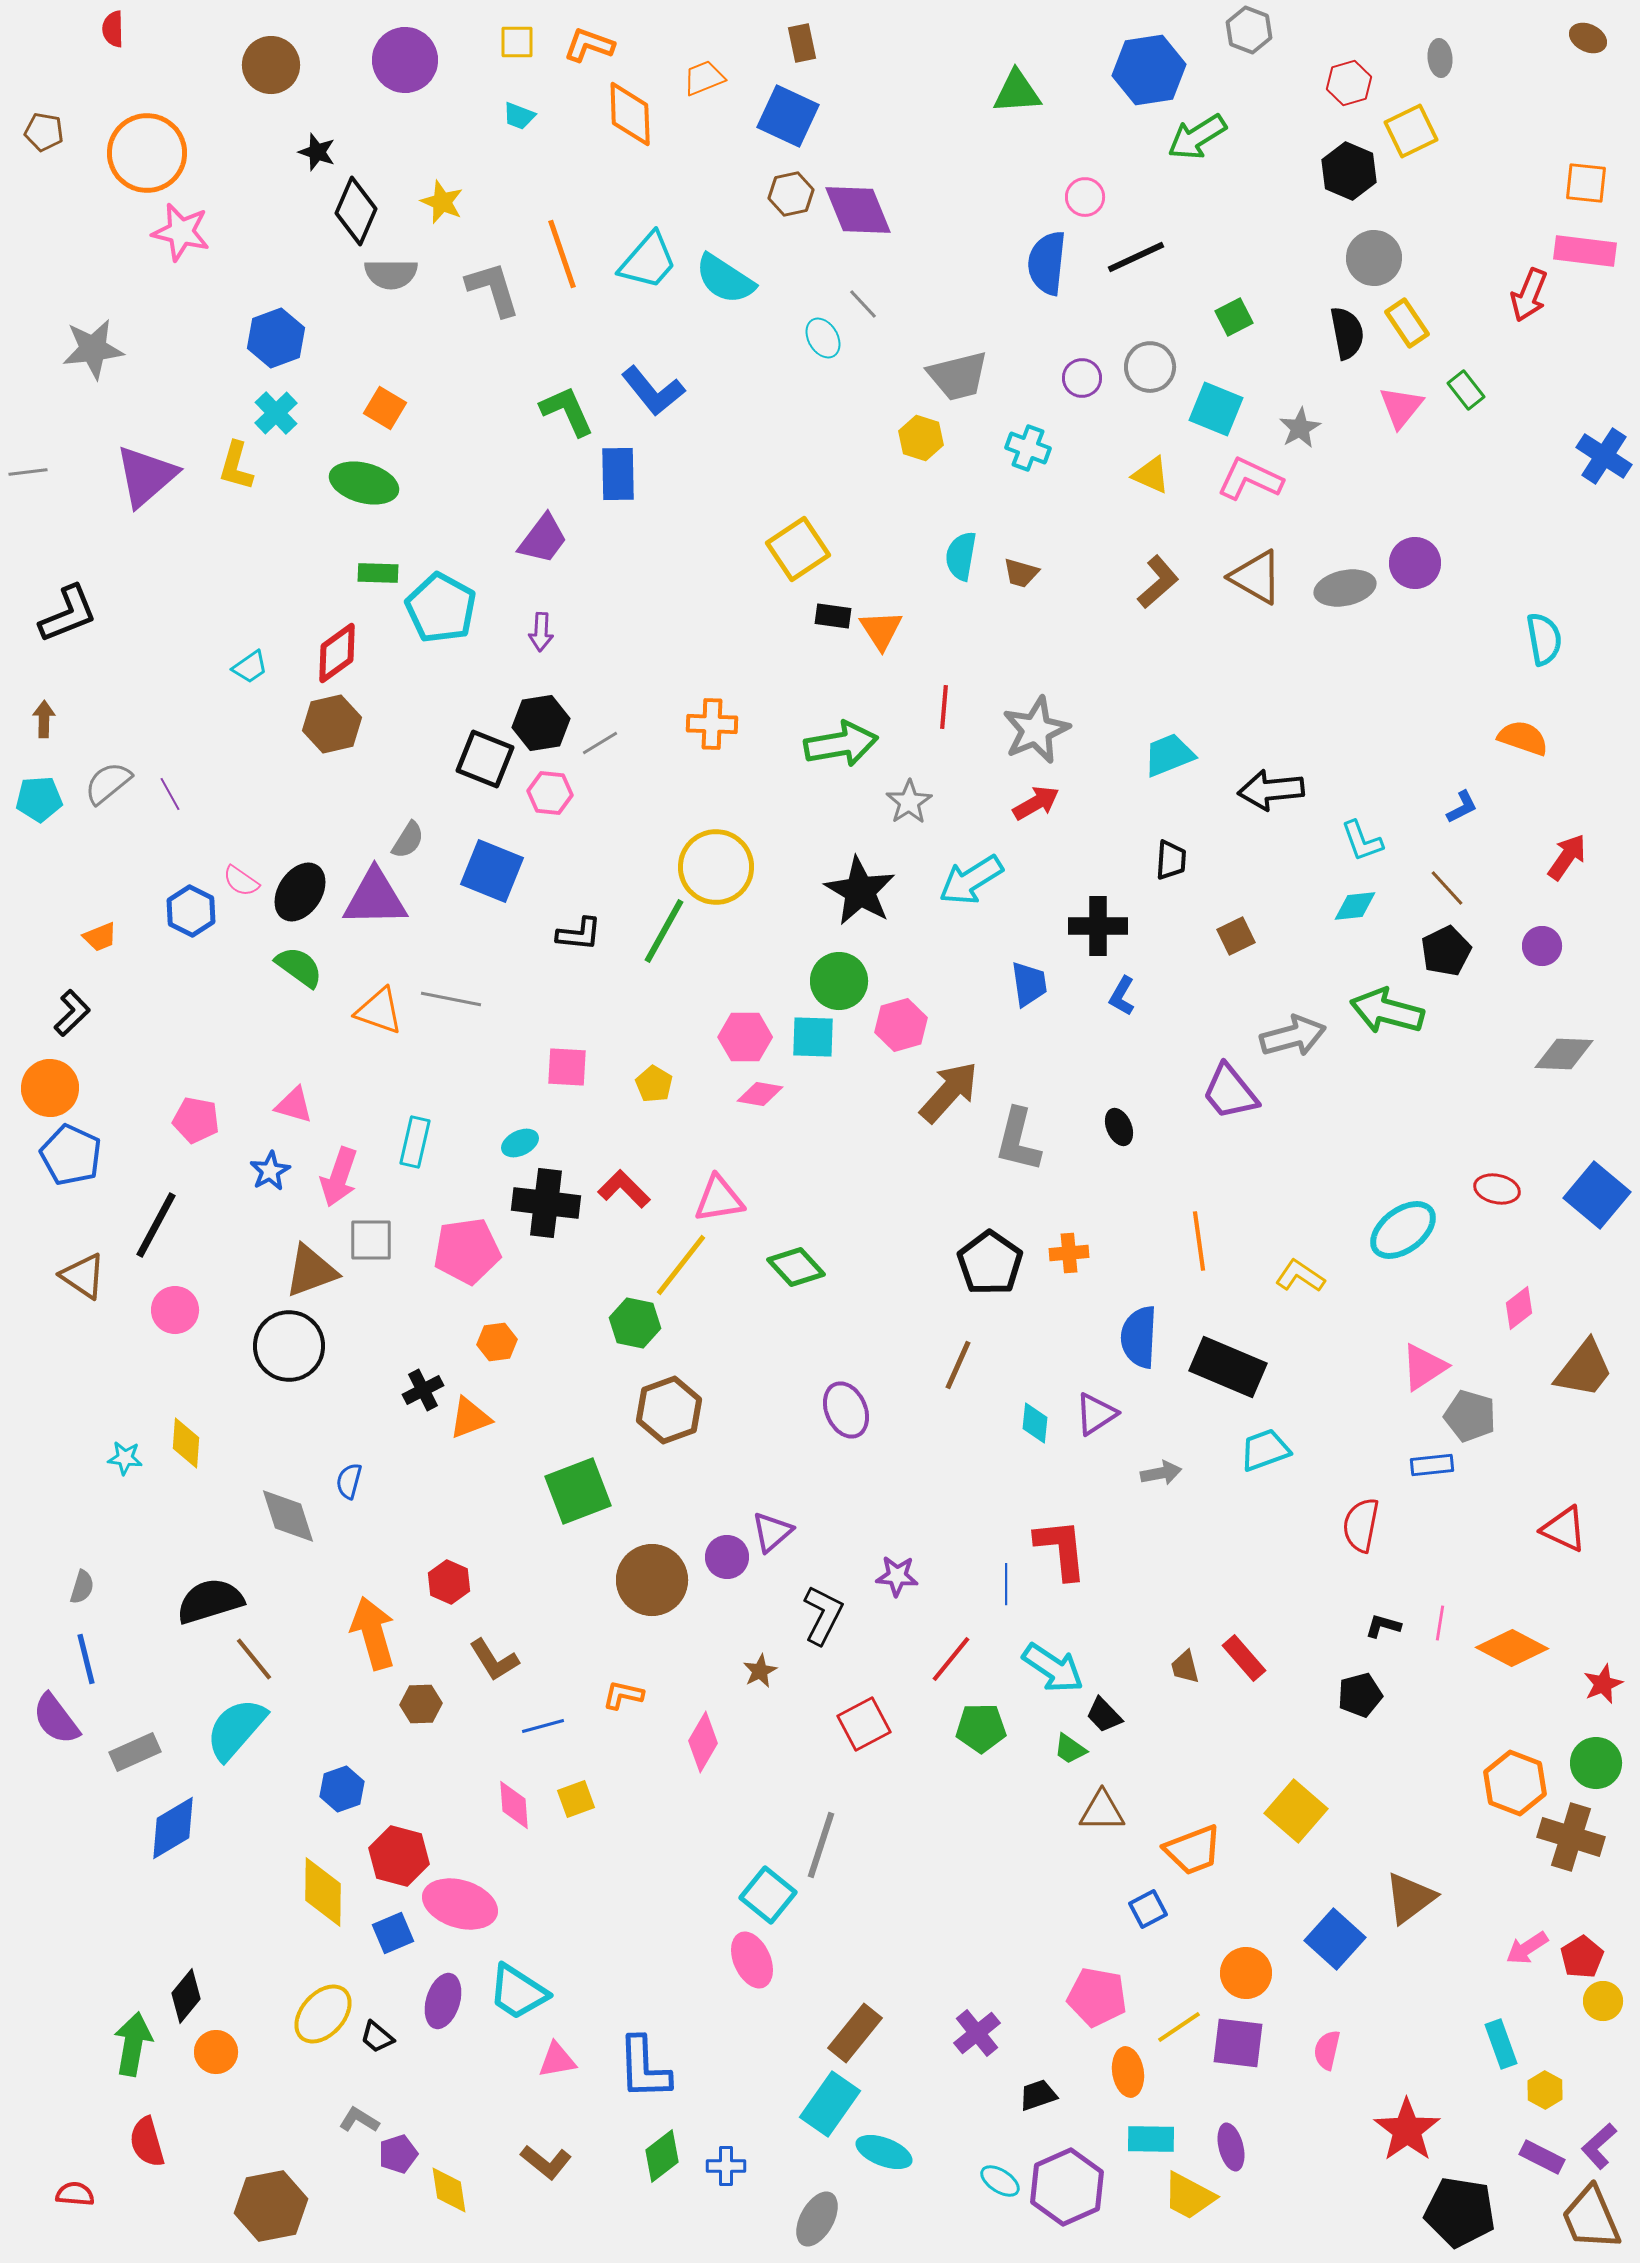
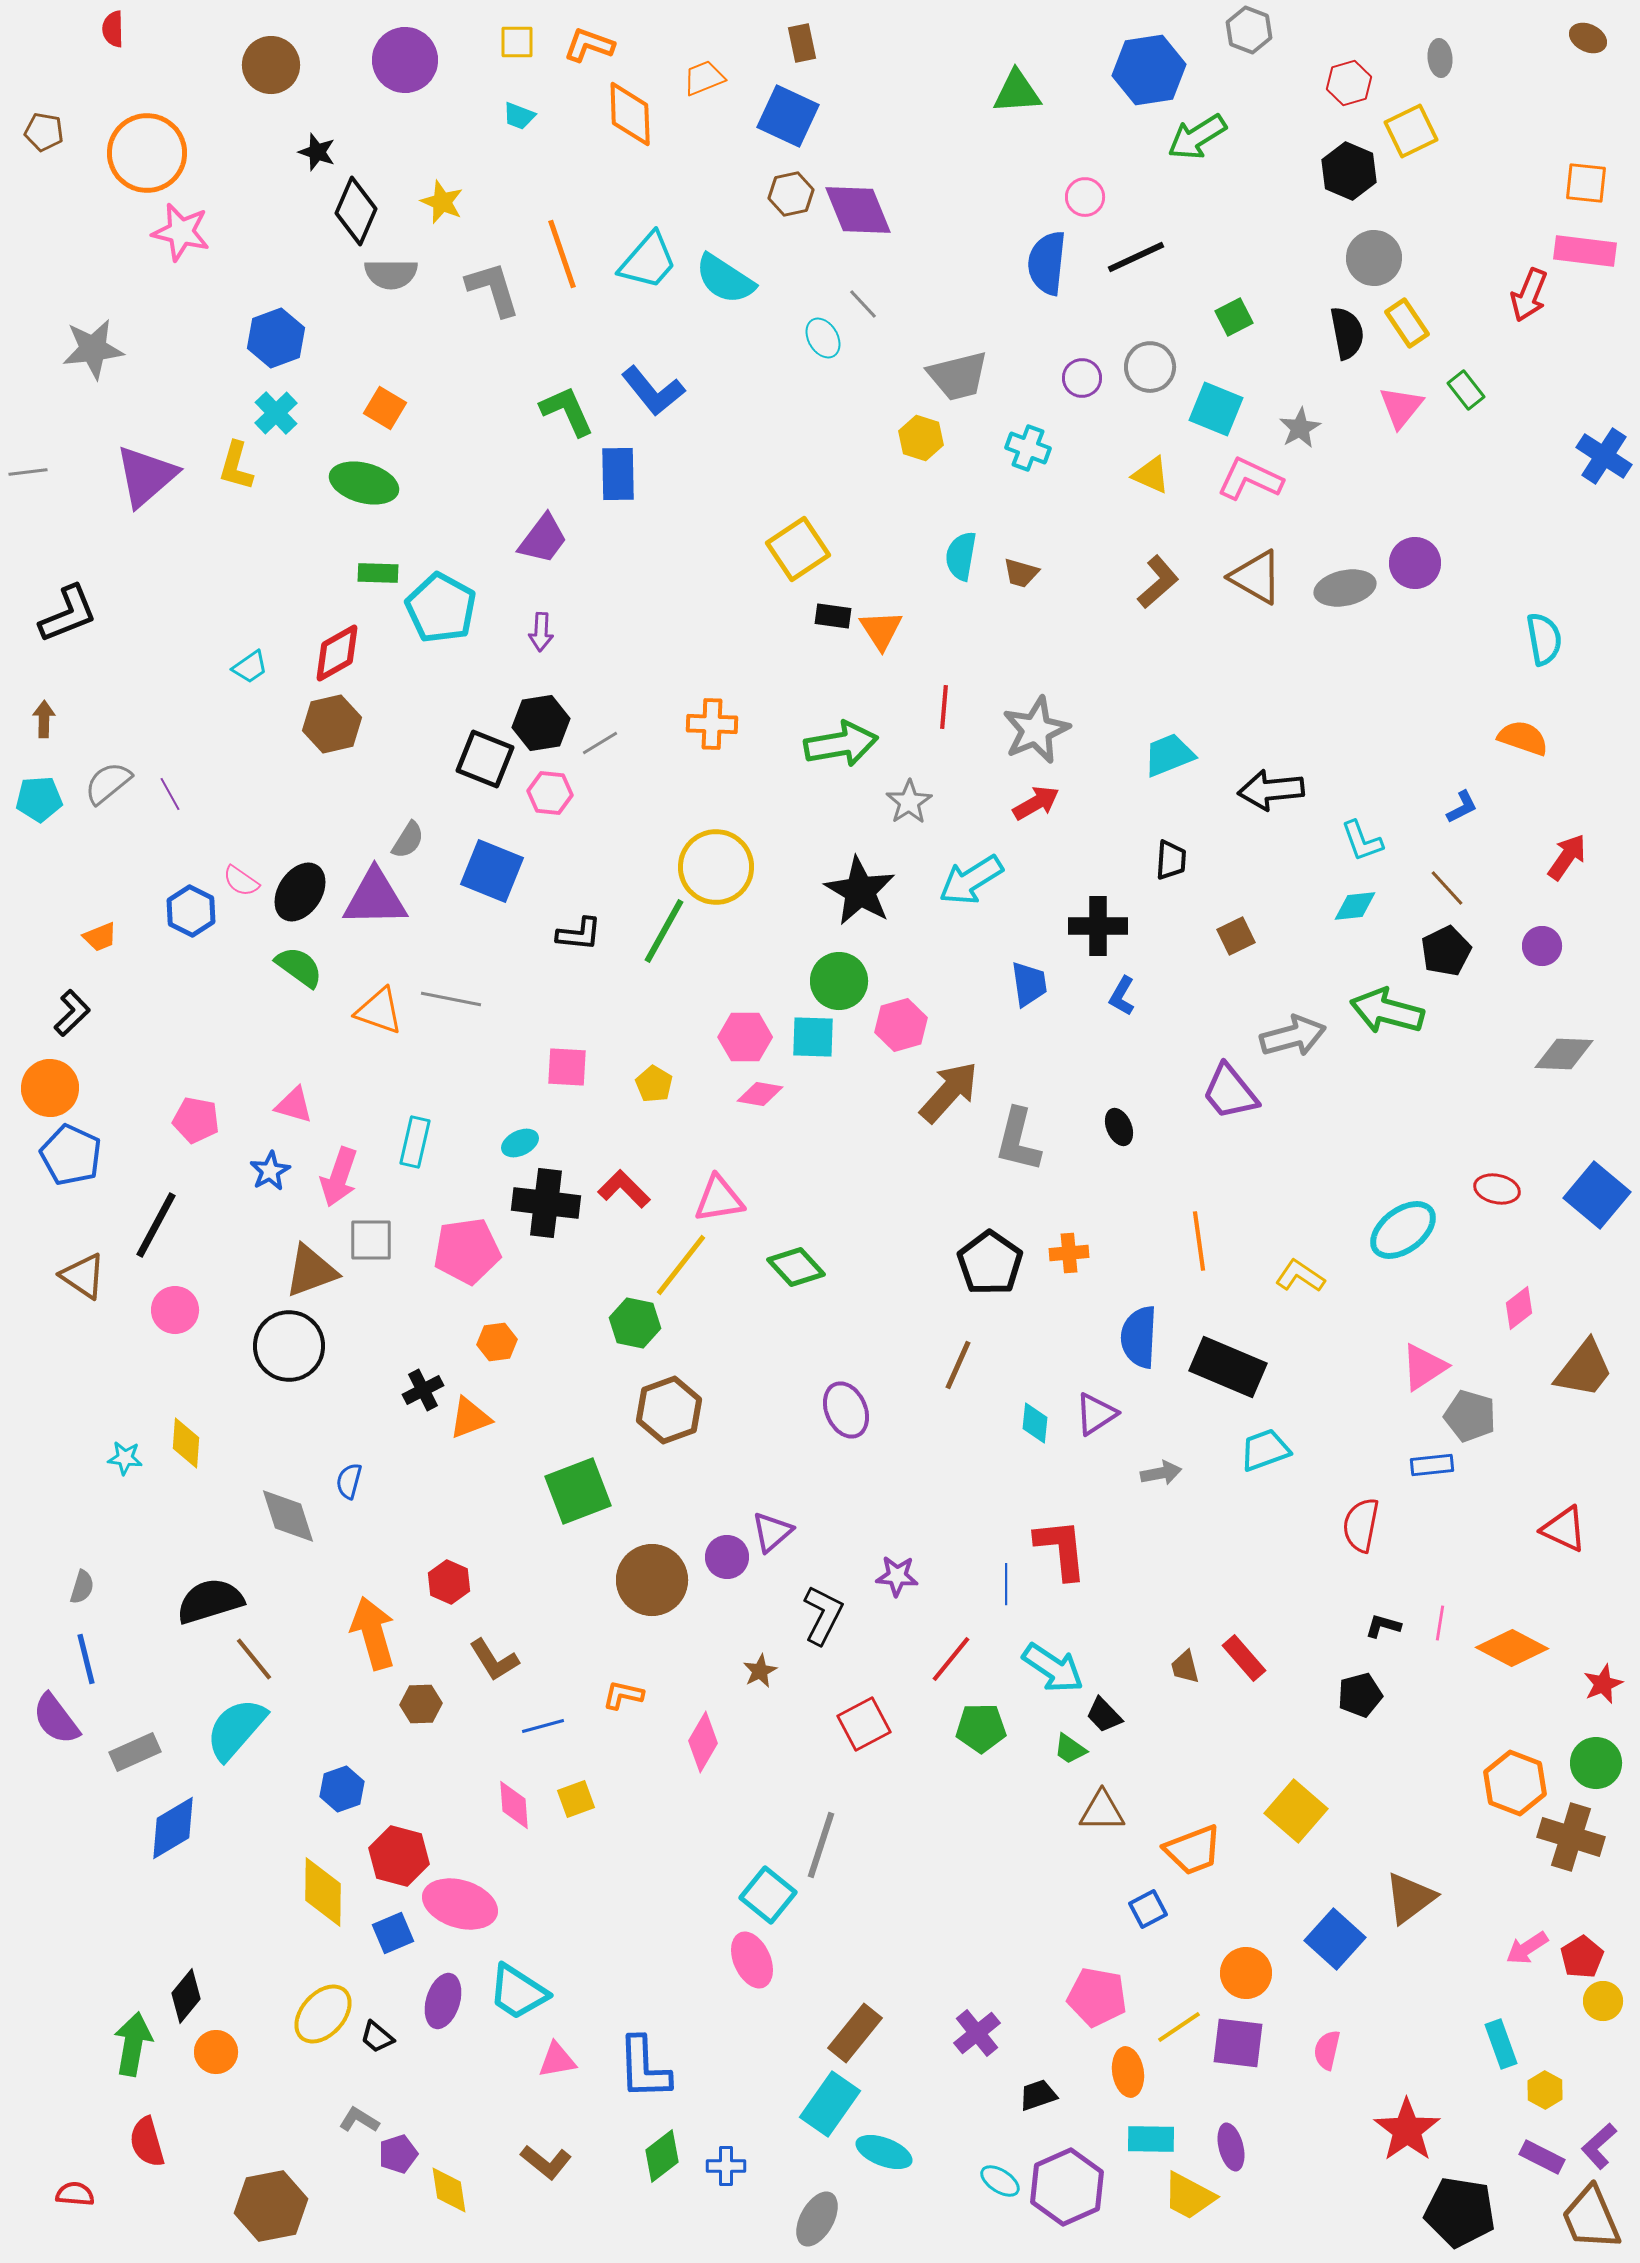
red diamond at (337, 653): rotated 6 degrees clockwise
